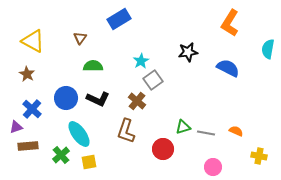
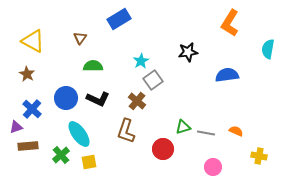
blue semicircle: moved 1 px left, 7 px down; rotated 35 degrees counterclockwise
